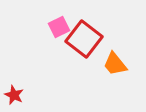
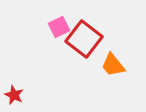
orange trapezoid: moved 2 px left, 1 px down
